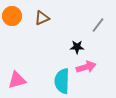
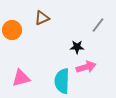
orange circle: moved 14 px down
pink triangle: moved 4 px right, 2 px up
